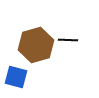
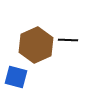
brown hexagon: rotated 8 degrees counterclockwise
